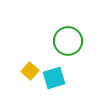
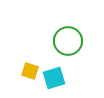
yellow square: rotated 24 degrees counterclockwise
